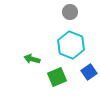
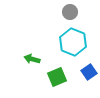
cyan hexagon: moved 2 px right, 3 px up
